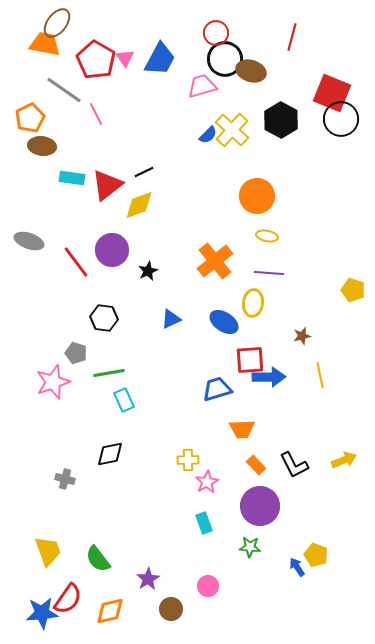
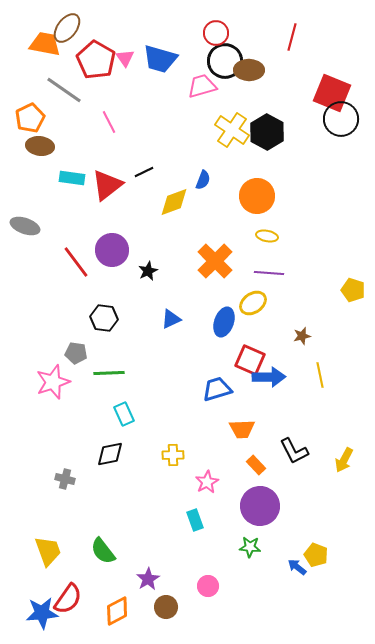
brown ellipse at (57, 23): moved 10 px right, 5 px down
blue trapezoid at (160, 59): rotated 78 degrees clockwise
black circle at (225, 59): moved 2 px down
brown ellipse at (251, 71): moved 2 px left, 1 px up; rotated 16 degrees counterclockwise
pink line at (96, 114): moved 13 px right, 8 px down
black hexagon at (281, 120): moved 14 px left, 12 px down
yellow cross at (232, 130): rotated 8 degrees counterclockwise
blue semicircle at (208, 135): moved 5 px left, 45 px down; rotated 24 degrees counterclockwise
brown ellipse at (42, 146): moved 2 px left
yellow diamond at (139, 205): moved 35 px right, 3 px up
gray ellipse at (29, 241): moved 4 px left, 15 px up
orange cross at (215, 261): rotated 6 degrees counterclockwise
yellow ellipse at (253, 303): rotated 48 degrees clockwise
blue ellipse at (224, 322): rotated 76 degrees clockwise
gray pentagon at (76, 353): rotated 10 degrees counterclockwise
red square at (250, 360): rotated 28 degrees clockwise
green line at (109, 373): rotated 8 degrees clockwise
cyan rectangle at (124, 400): moved 14 px down
yellow cross at (188, 460): moved 15 px left, 5 px up
yellow arrow at (344, 460): rotated 140 degrees clockwise
black L-shape at (294, 465): moved 14 px up
cyan rectangle at (204, 523): moved 9 px left, 3 px up
green semicircle at (98, 559): moved 5 px right, 8 px up
blue arrow at (297, 567): rotated 18 degrees counterclockwise
brown circle at (171, 609): moved 5 px left, 2 px up
orange diamond at (110, 611): moved 7 px right; rotated 16 degrees counterclockwise
